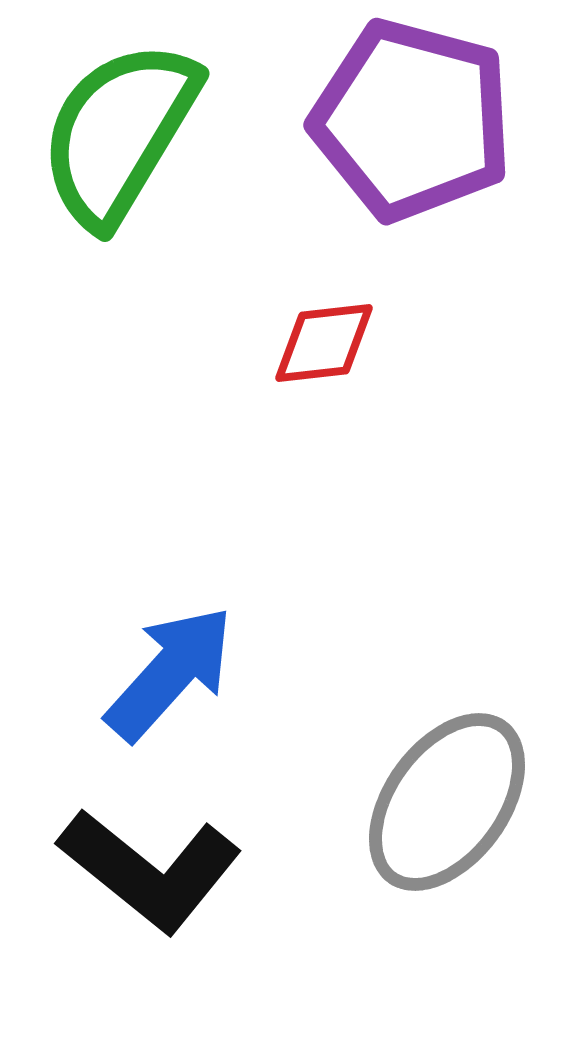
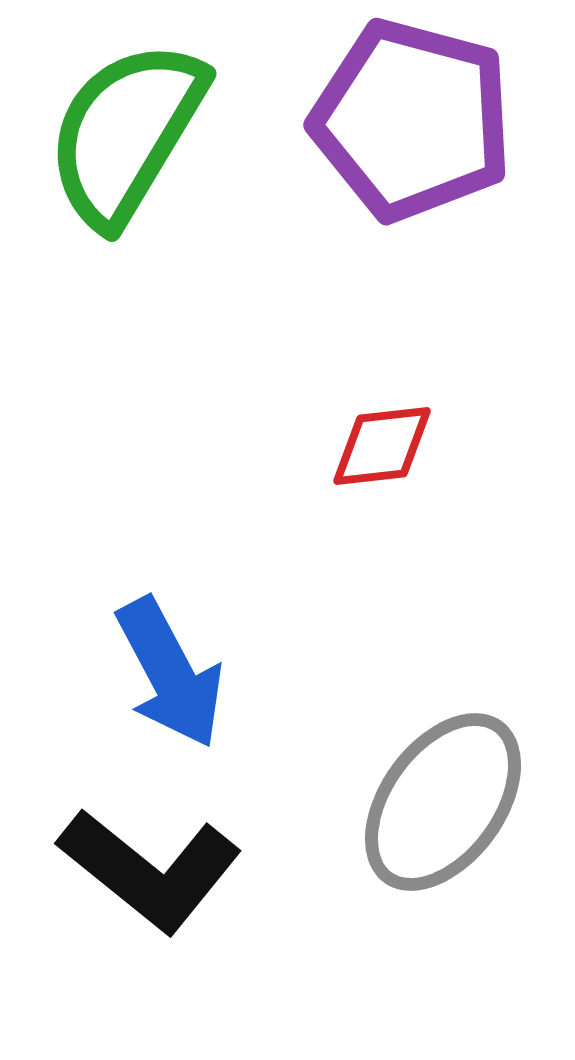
green semicircle: moved 7 px right
red diamond: moved 58 px right, 103 px down
blue arrow: rotated 110 degrees clockwise
gray ellipse: moved 4 px left
